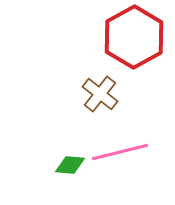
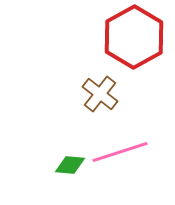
pink line: rotated 4 degrees counterclockwise
